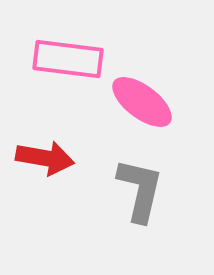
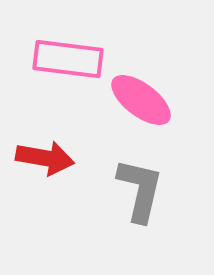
pink ellipse: moved 1 px left, 2 px up
